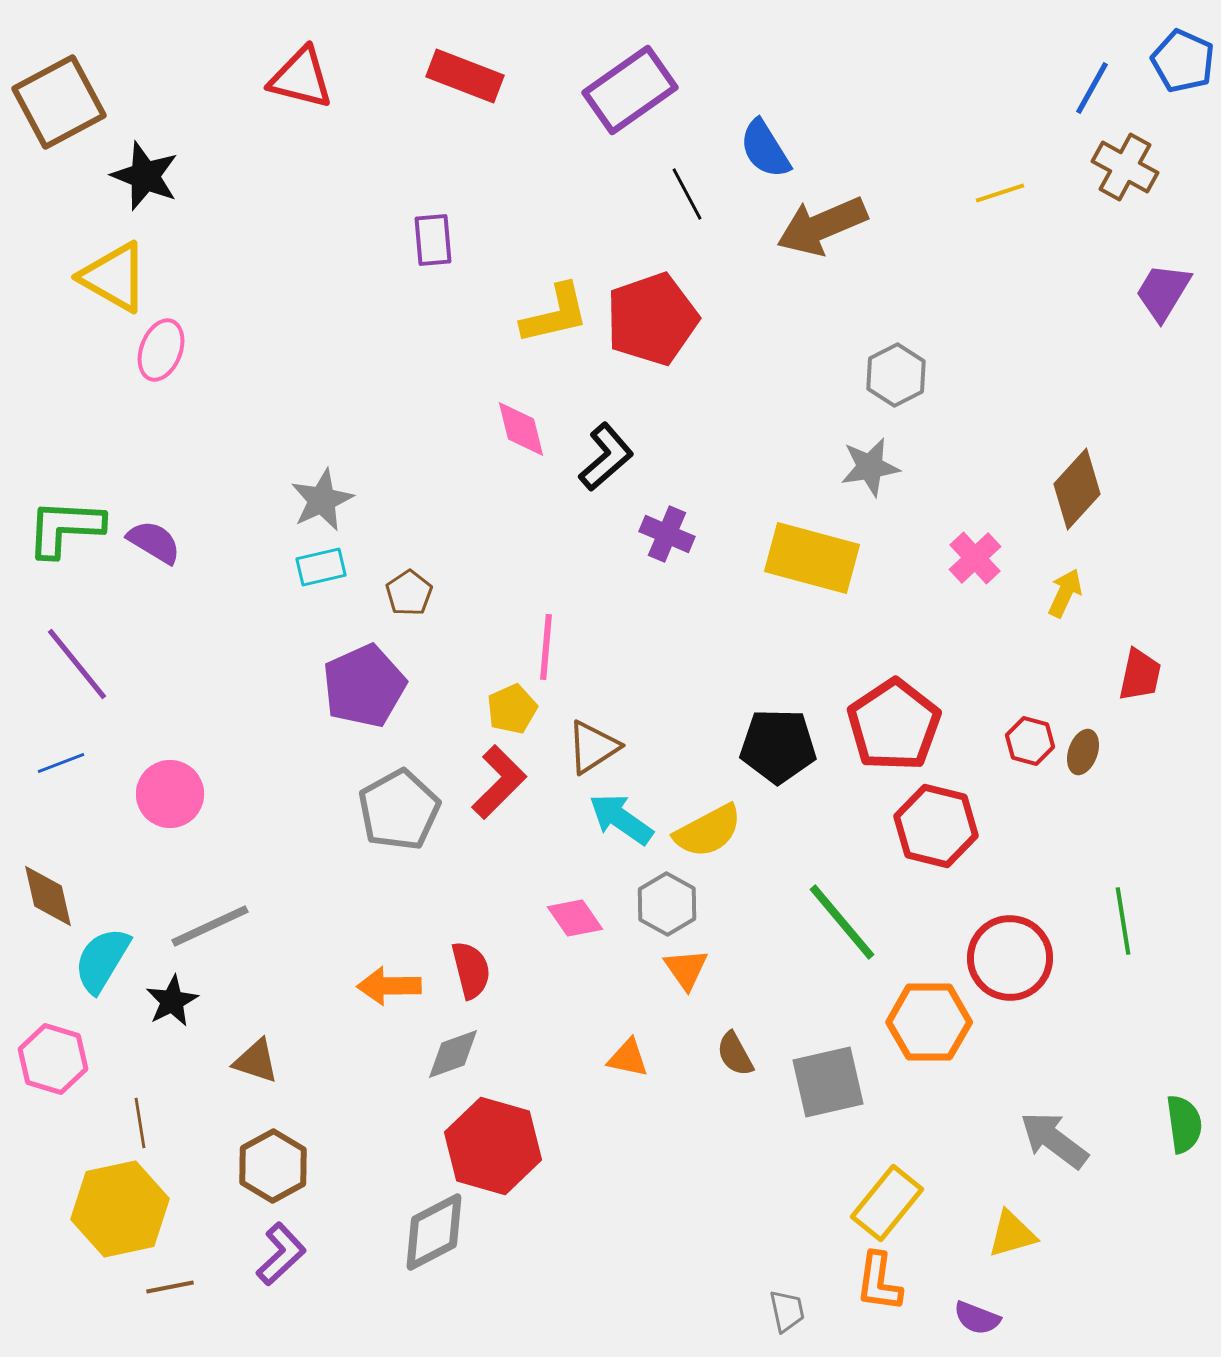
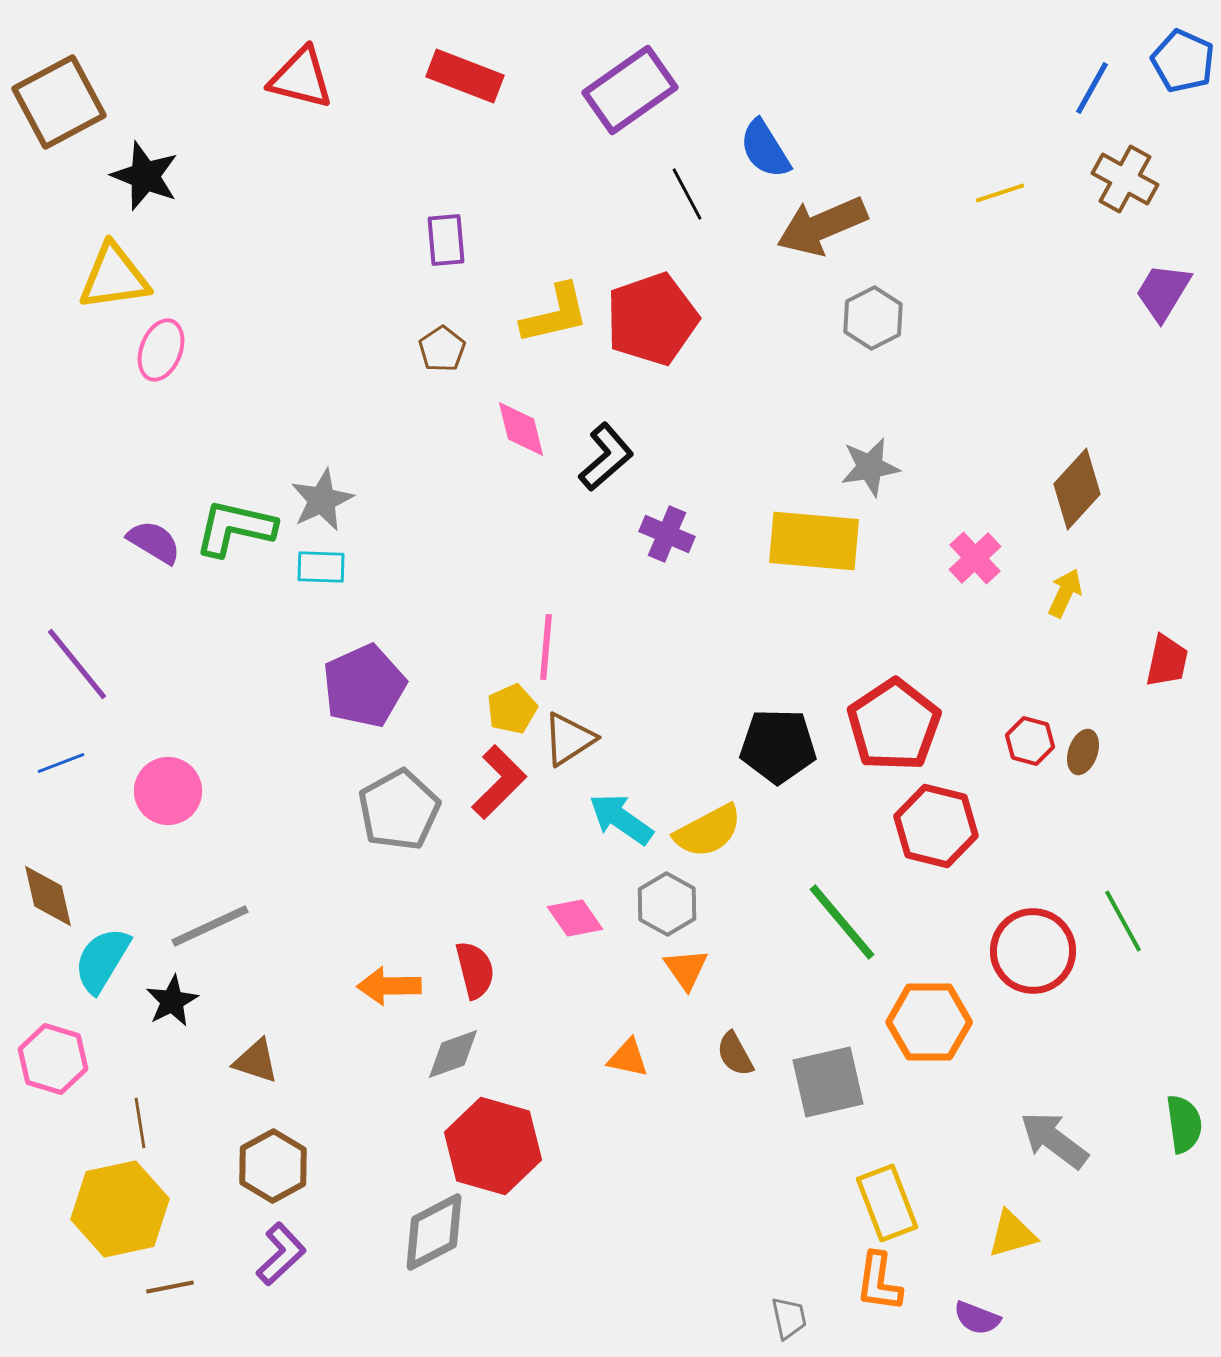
brown cross at (1125, 167): moved 12 px down
purple rectangle at (433, 240): moved 13 px right
yellow triangle at (114, 277): rotated 38 degrees counterclockwise
gray hexagon at (896, 375): moved 23 px left, 57 px up
green L-shape at (65, 528): moved 170 px right; rotated 10 degrees clockwise
yellow rectangle at (812, 558): moved 2 px right, 17 px up; rotated 10 degrees counterclockwise
cyan rectangle at (321, 567): rotated 15 degrees clockwise
brown pentagon at (409, 593): moved 33 px right, 244 px up
red trapezoid at (1140, 675): moved 27 px right, 14 px up
brown triangle at (593, 747): moved 24 px left, 8 px up
pink circle at (170, 794): moved 2 px left, 3 px up
green line at (1123, 921): rotated 20 degrees counterclockwise
red circle at (1010, 958): moved 23 px right, 7 px up
red semicircle at (471, 970): moved 4 px right
yellow rectangle at (887, 1203): rotated 60 degrees counterclockwise
gray trapezoid at (787, 1311): moved 2 px right, 7 px down
